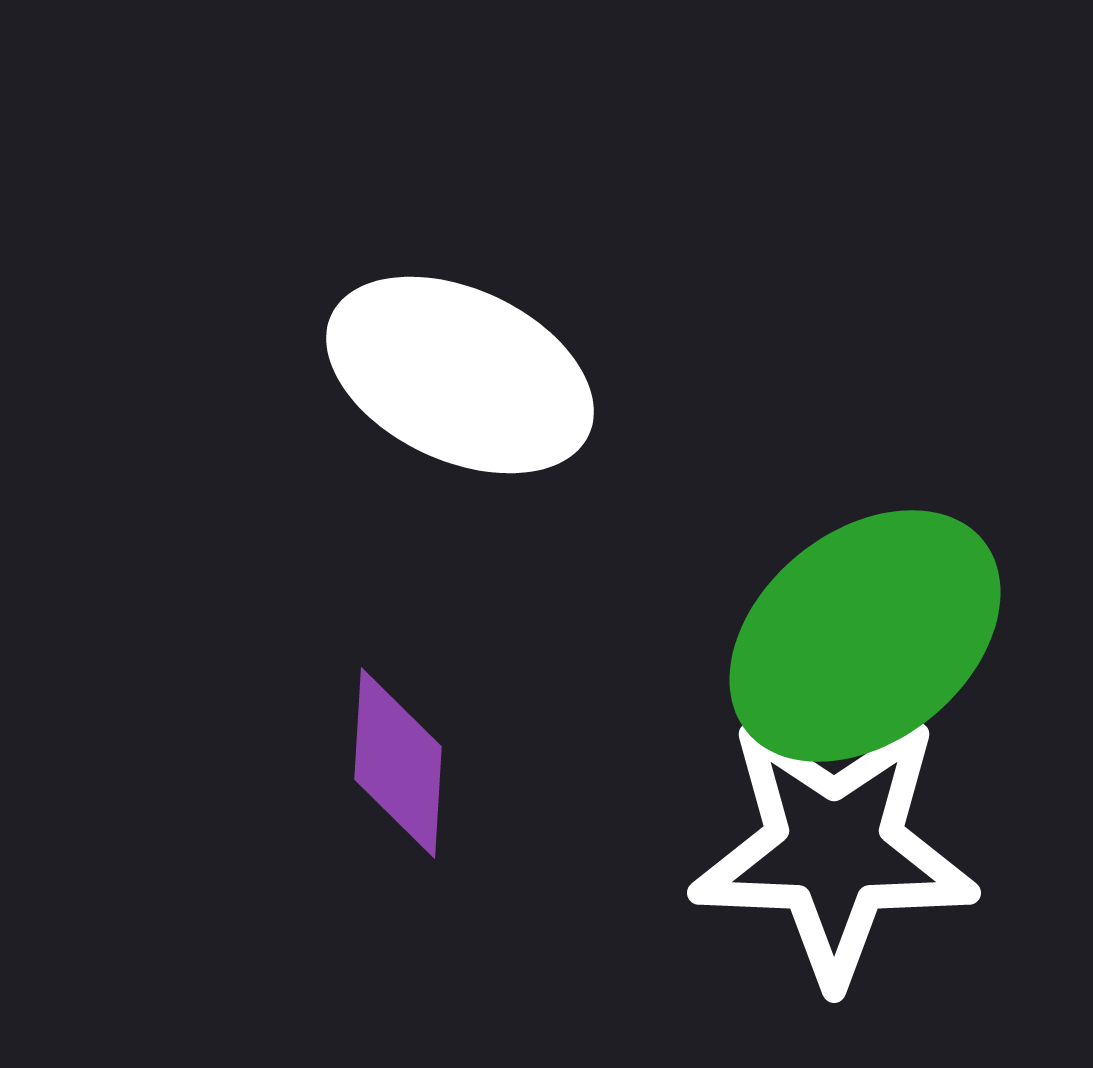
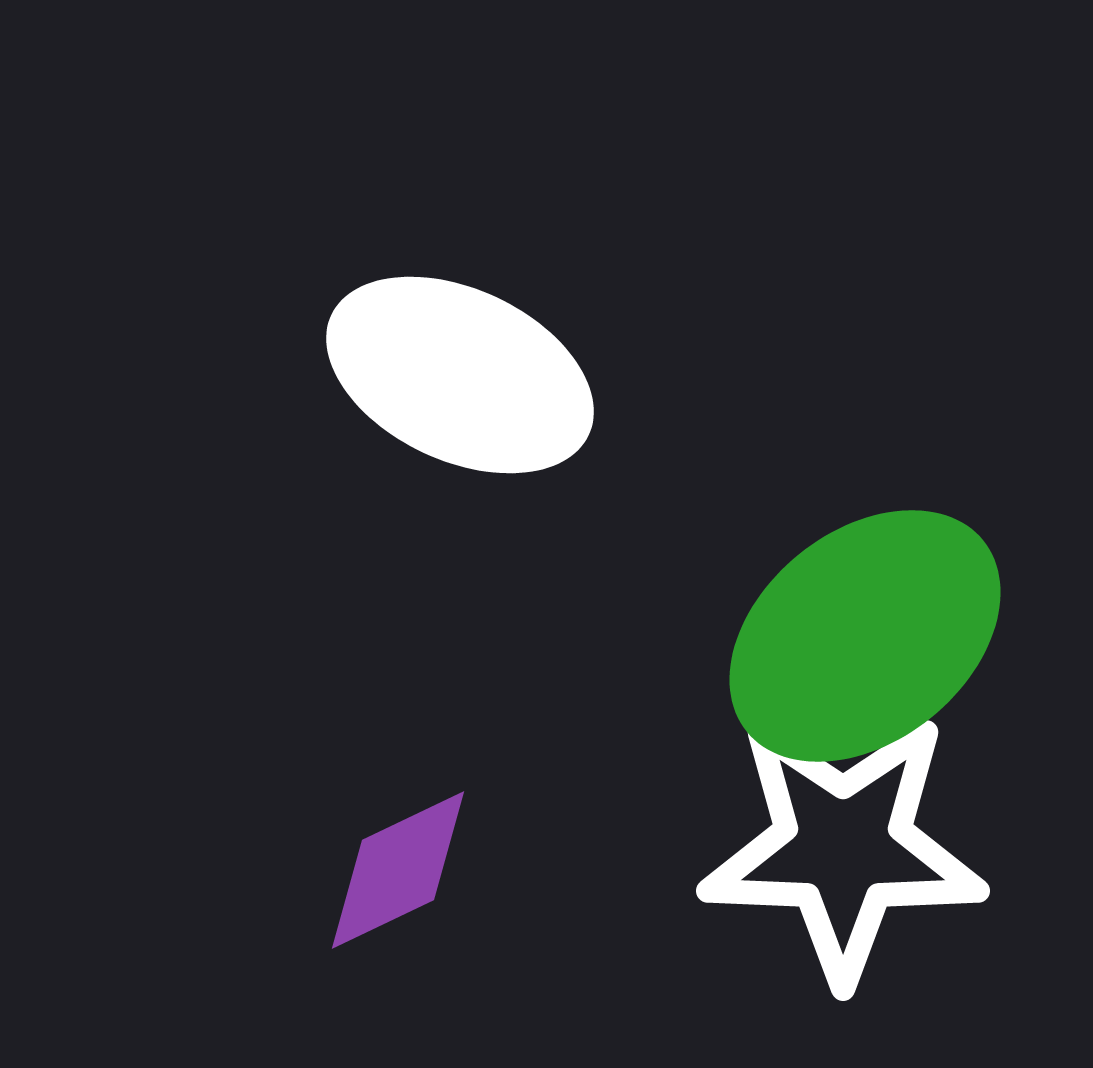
purple diamond: moved 107 px down; rotated 61 degrees clockwise
white star: moved 9 px right, 2 px up
